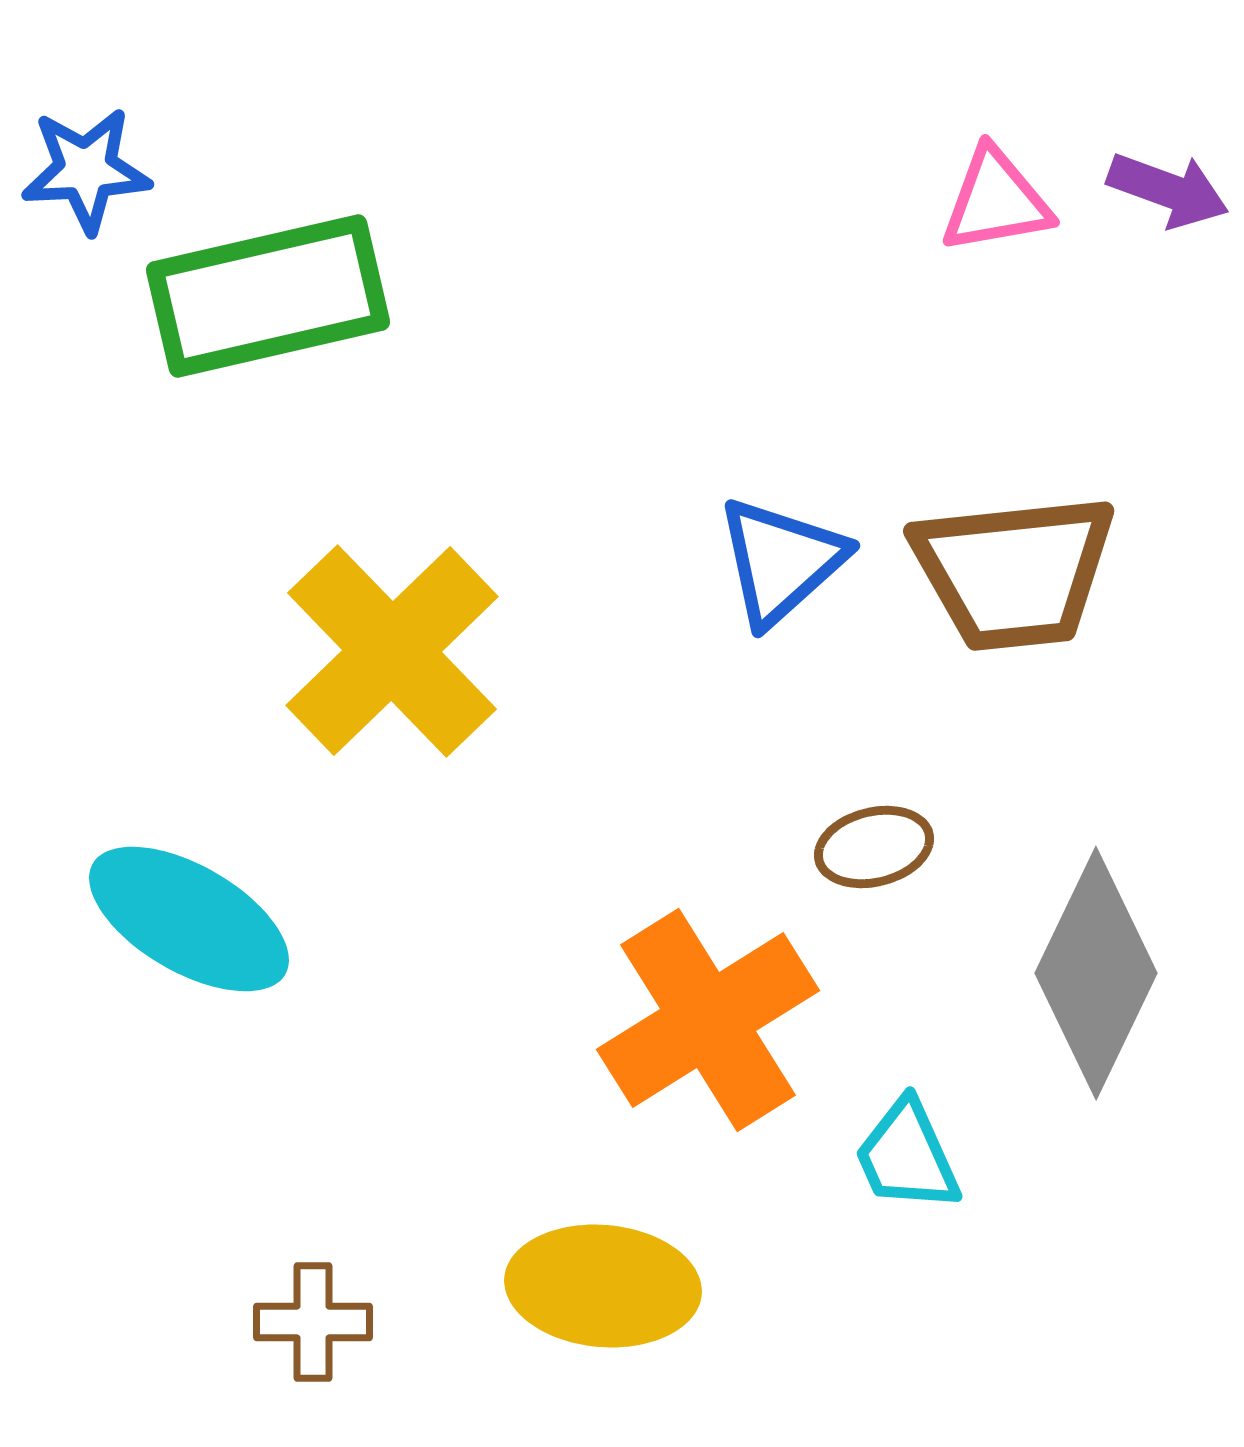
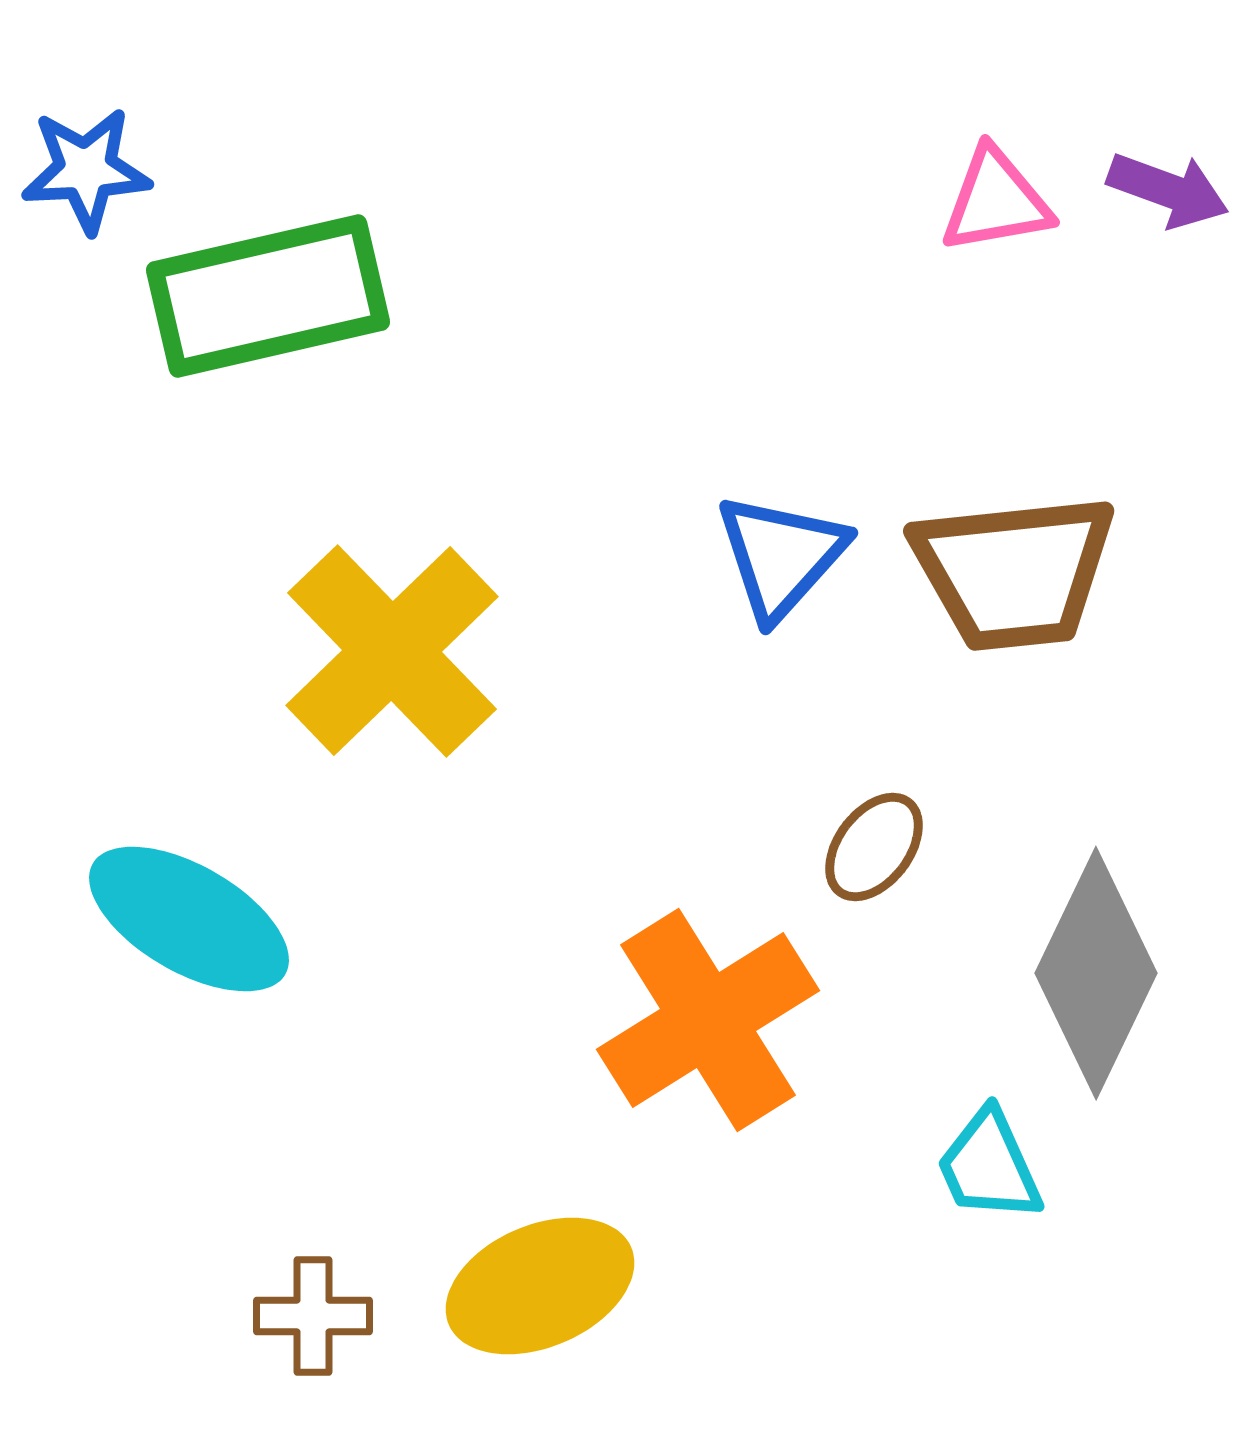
blue triangle: moved 5 px up; rotated 6 degrees counterclockwise
brown ellipse: rotated 39 degrees counterclockwise
cyan trapezoid: moved 82 px right, 10 px down
yellow ellipse: moved 63 px left; rotated 28 degrees counterclockwise
brown cross: moved 6 px up
